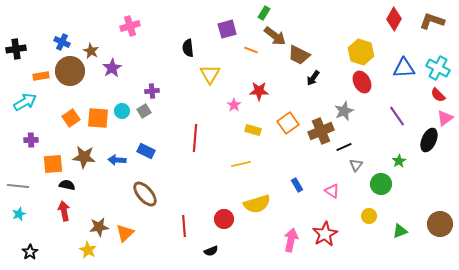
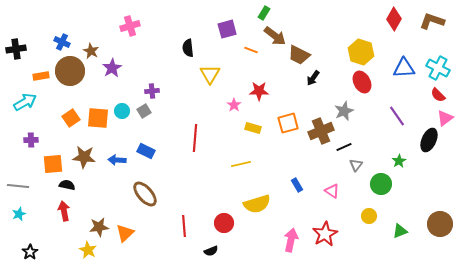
orange square at (288, 123): rotated 20 degrees clockwise
yellow rectangle at (253, 130): moved 2 px up
red circle at (224, 219): moved 4 px down
